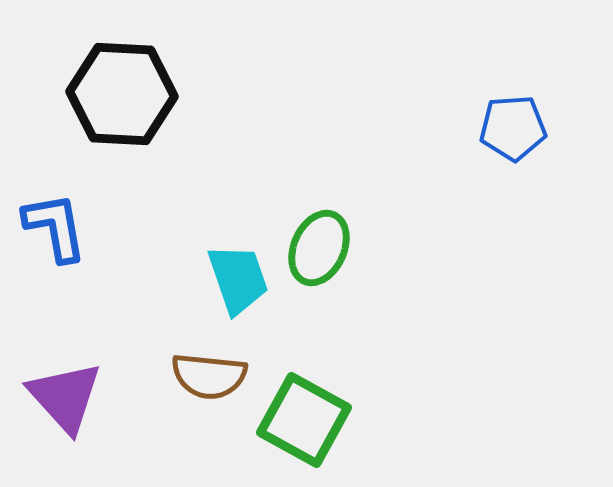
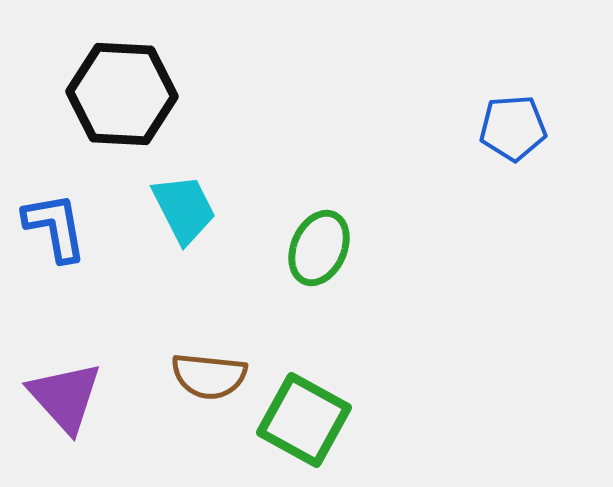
cyan trapezoid: moved 54 px left, 70 px up; rotated 8 degrees counterclockwise
